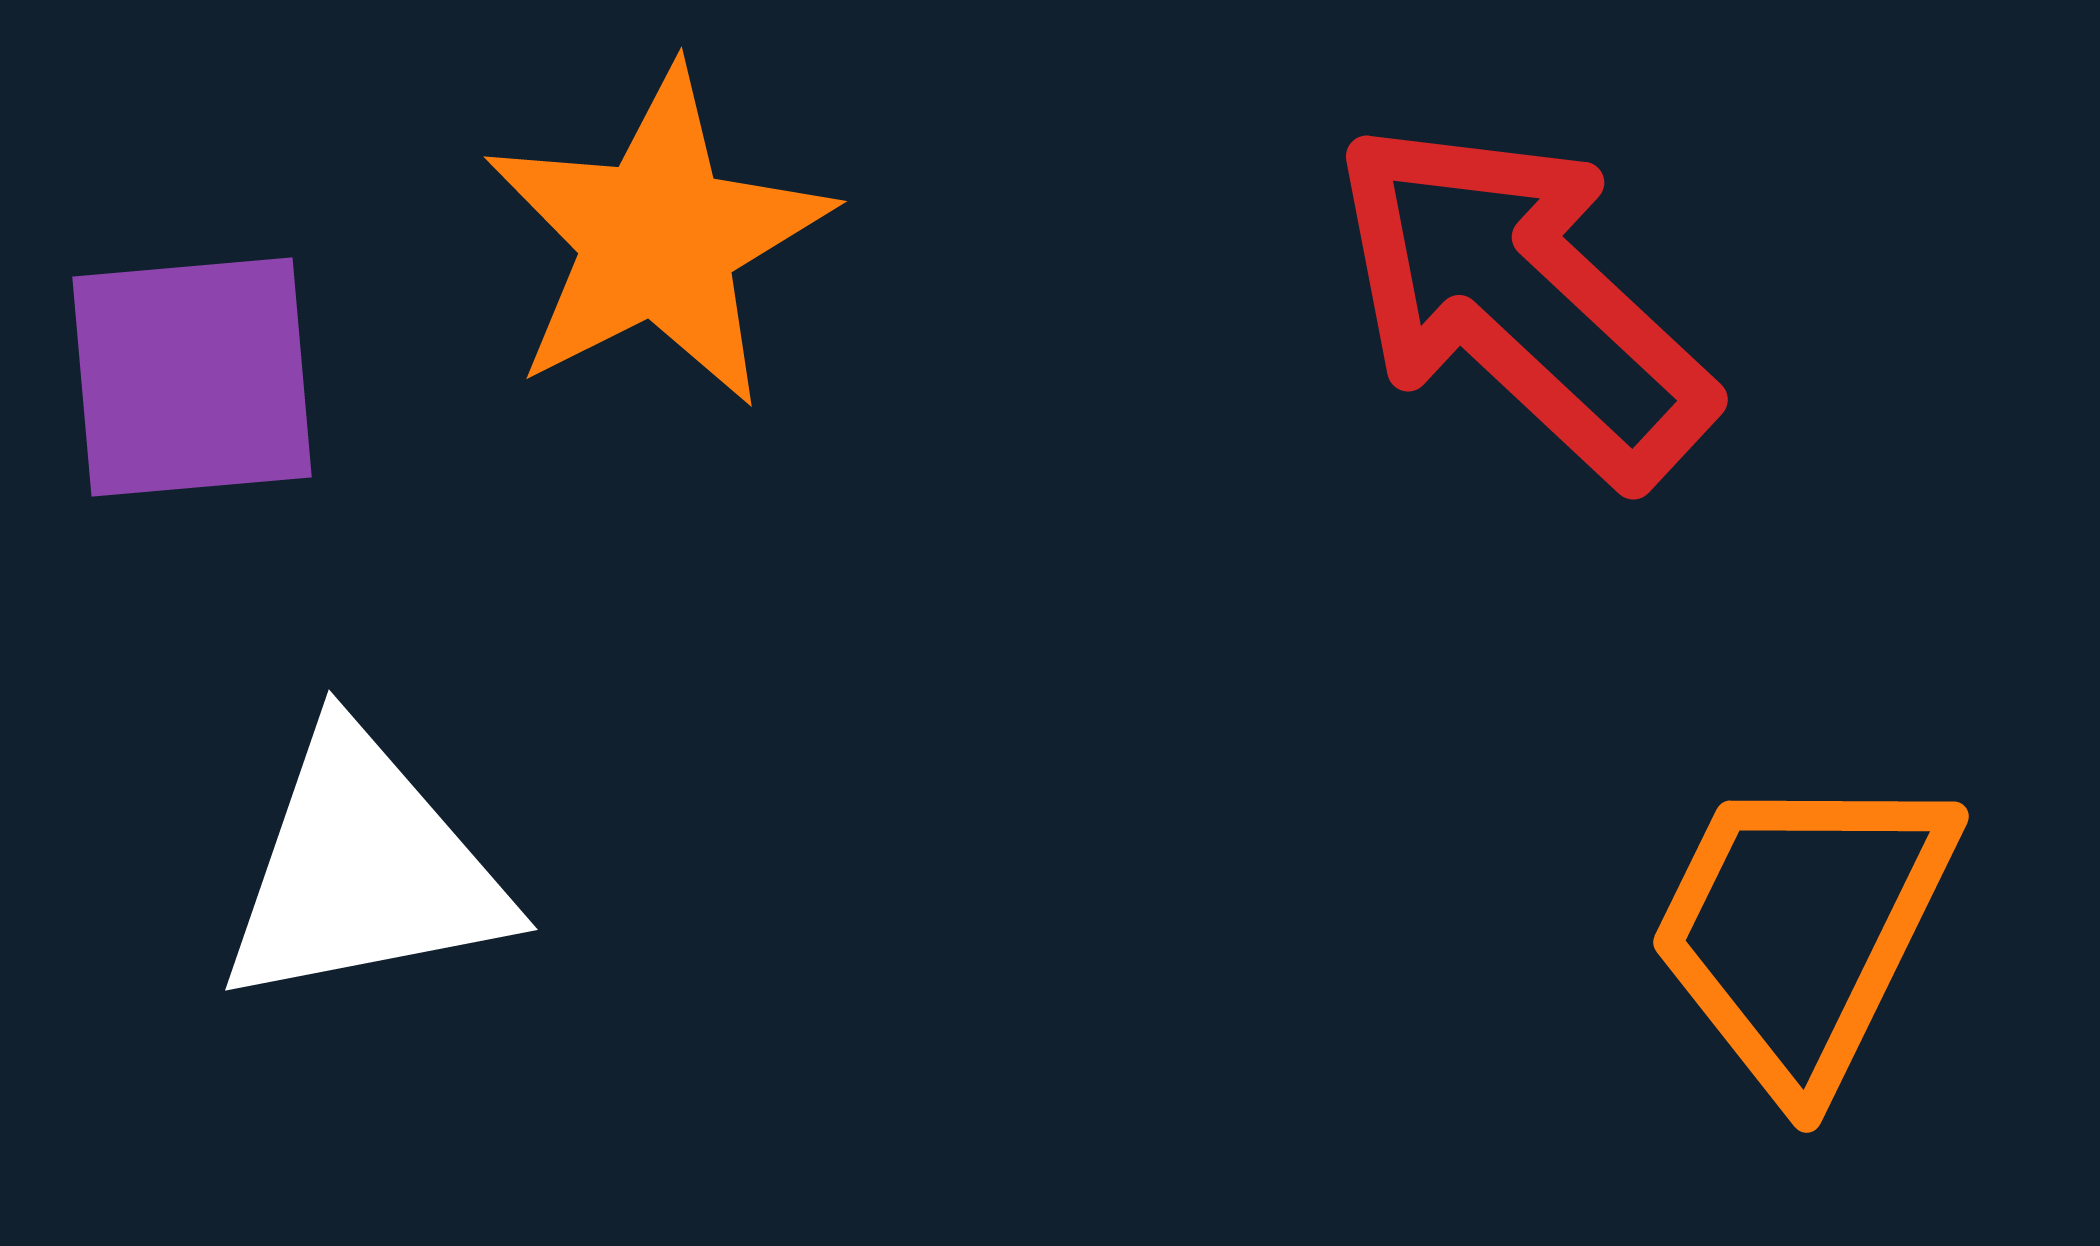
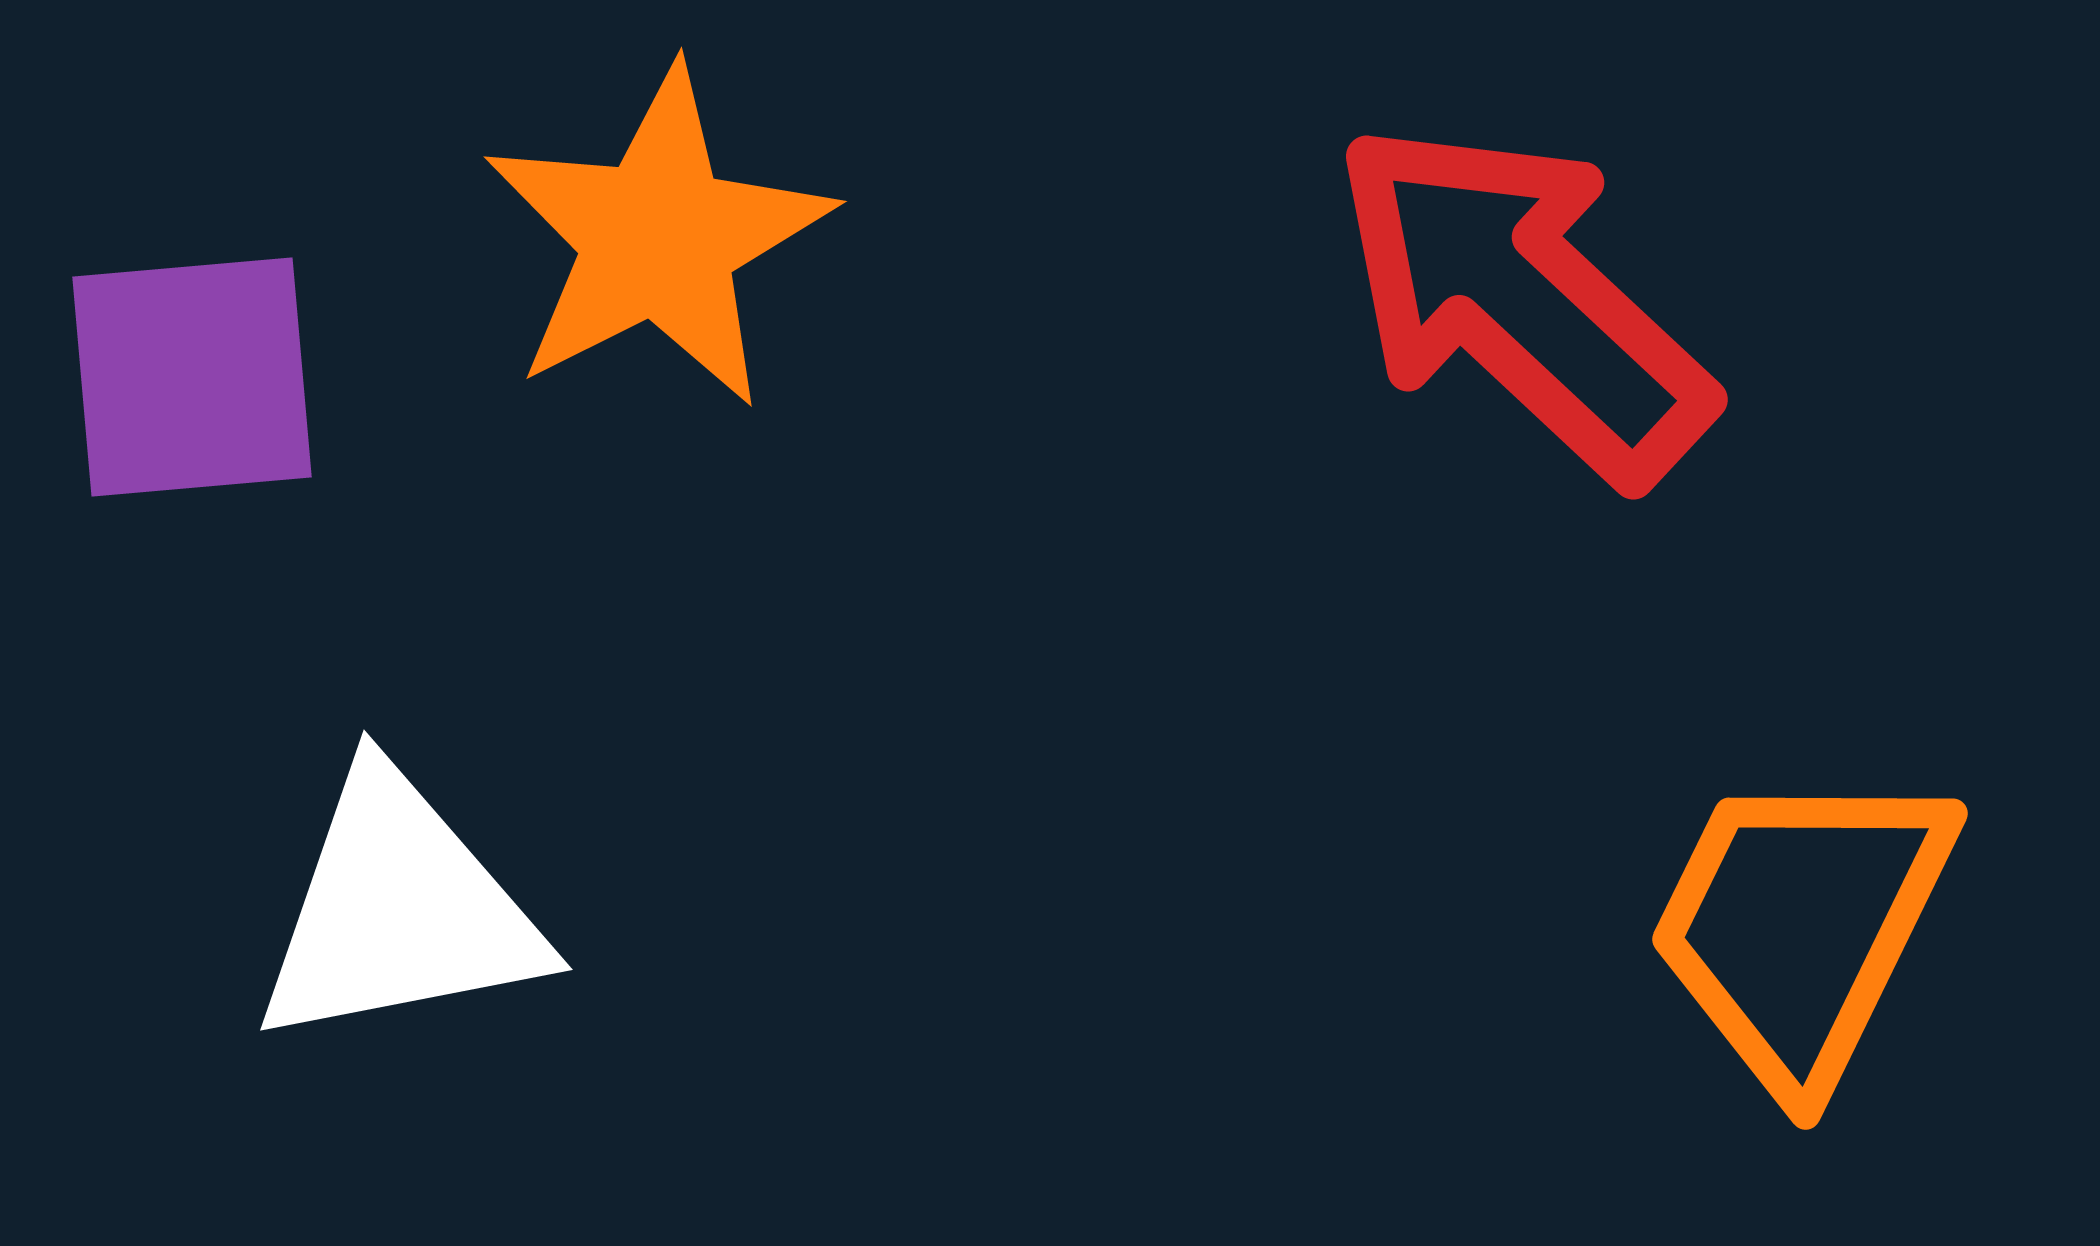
white triangle: moved 35 px right, 40 px down
orange trapezoid: moved 1 px left, 3 px up
